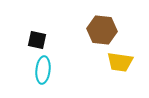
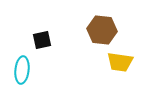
black square: moved 5 px right; rotated 24 degrees counterclockwise
cyan ellipse: moved 21 px left
